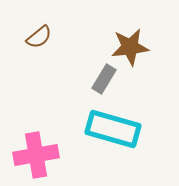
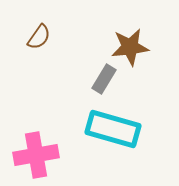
brown semicircle: rotated 16 degrees counterclockwise
